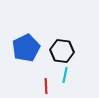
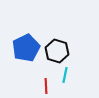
black hexagon: moved 5 px left; rotated 10 degrees clockwise
